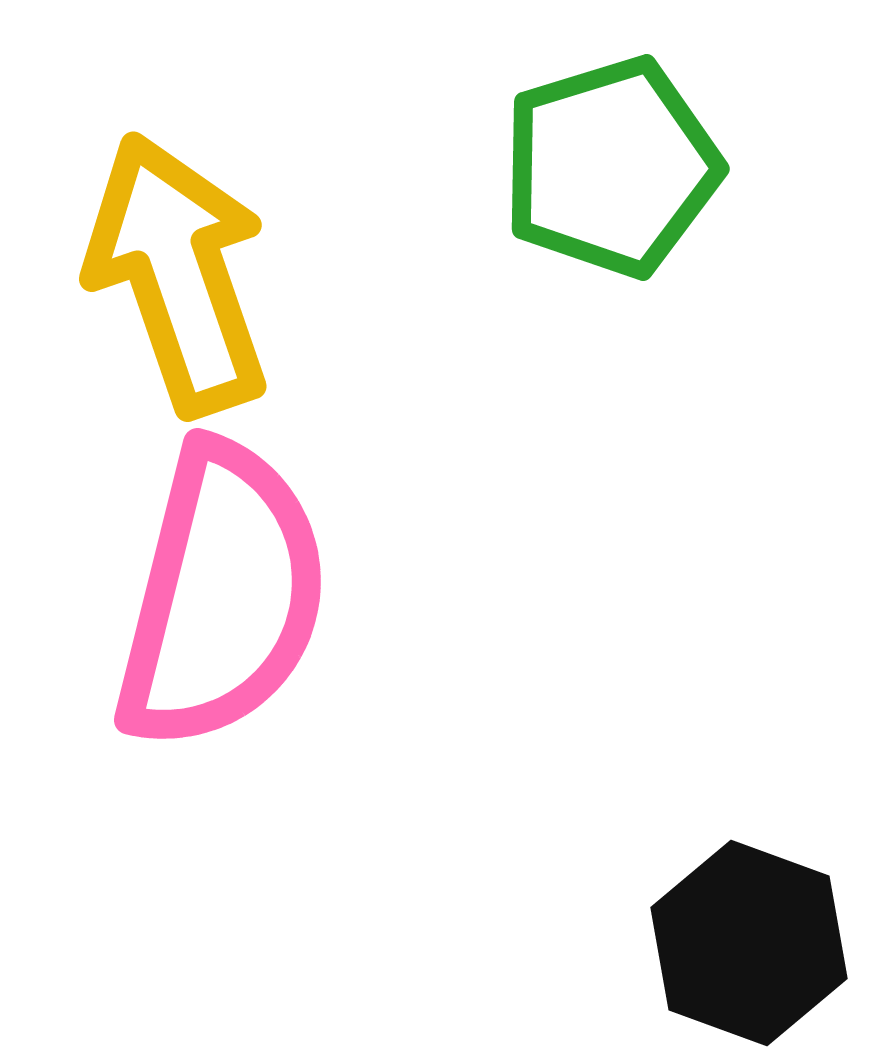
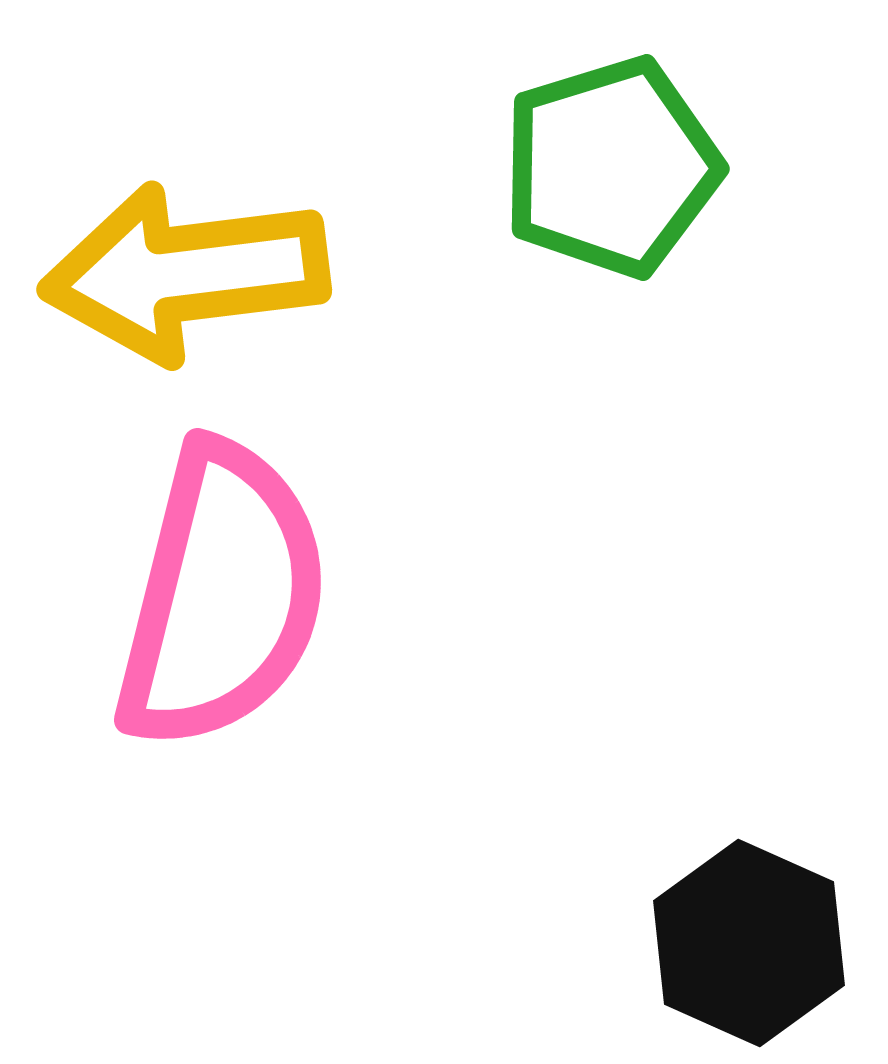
yellow arrow: moved 7 px right, 1 px up; rotated 78 degrees counterclockwise
black hexagon: rotated 4 degrees clockwise
